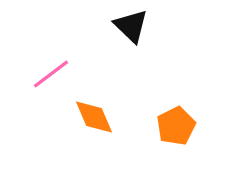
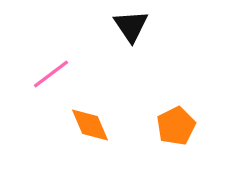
black triangle: rotated 12 degrees clockwise
orange diamond: moved 4 px left, 8 px down
